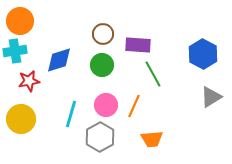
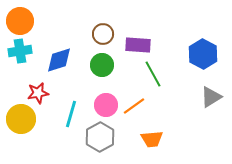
cyan cross: moved 5 px right
red star: moved 9 px right, 12 px down
orange line: rotated 30 degrees clockwise
